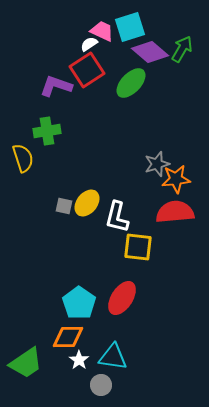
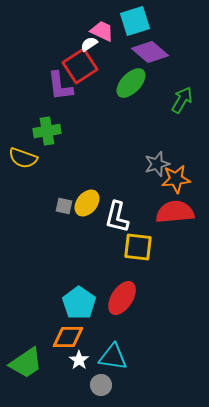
cyan square: moved 5 px right, 6 px up
green arrow: moved 51 px down
red square: moved 7 px left, 4 px up
purple L-shape: moved 4 px right; rotated 116 degrees counterclockwise
yellow semicircle: rotated 128 degrees clockwise
